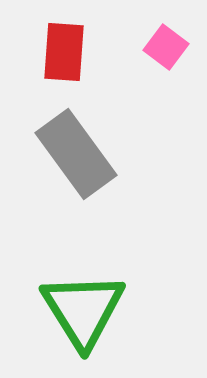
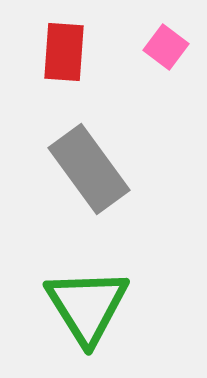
gray rectangle: moved 13 px right, 15 px down
green triangle: moved 4 px right, 4 px up
